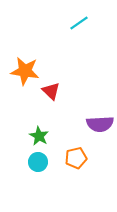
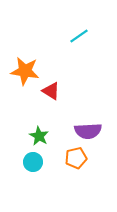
cyan line: moved 13 px down
red triangle: rotated 12 degrees counterclockwise
purple semicircle: moved 12 px left, 7 px down
cyan circle: moved 5 px left
